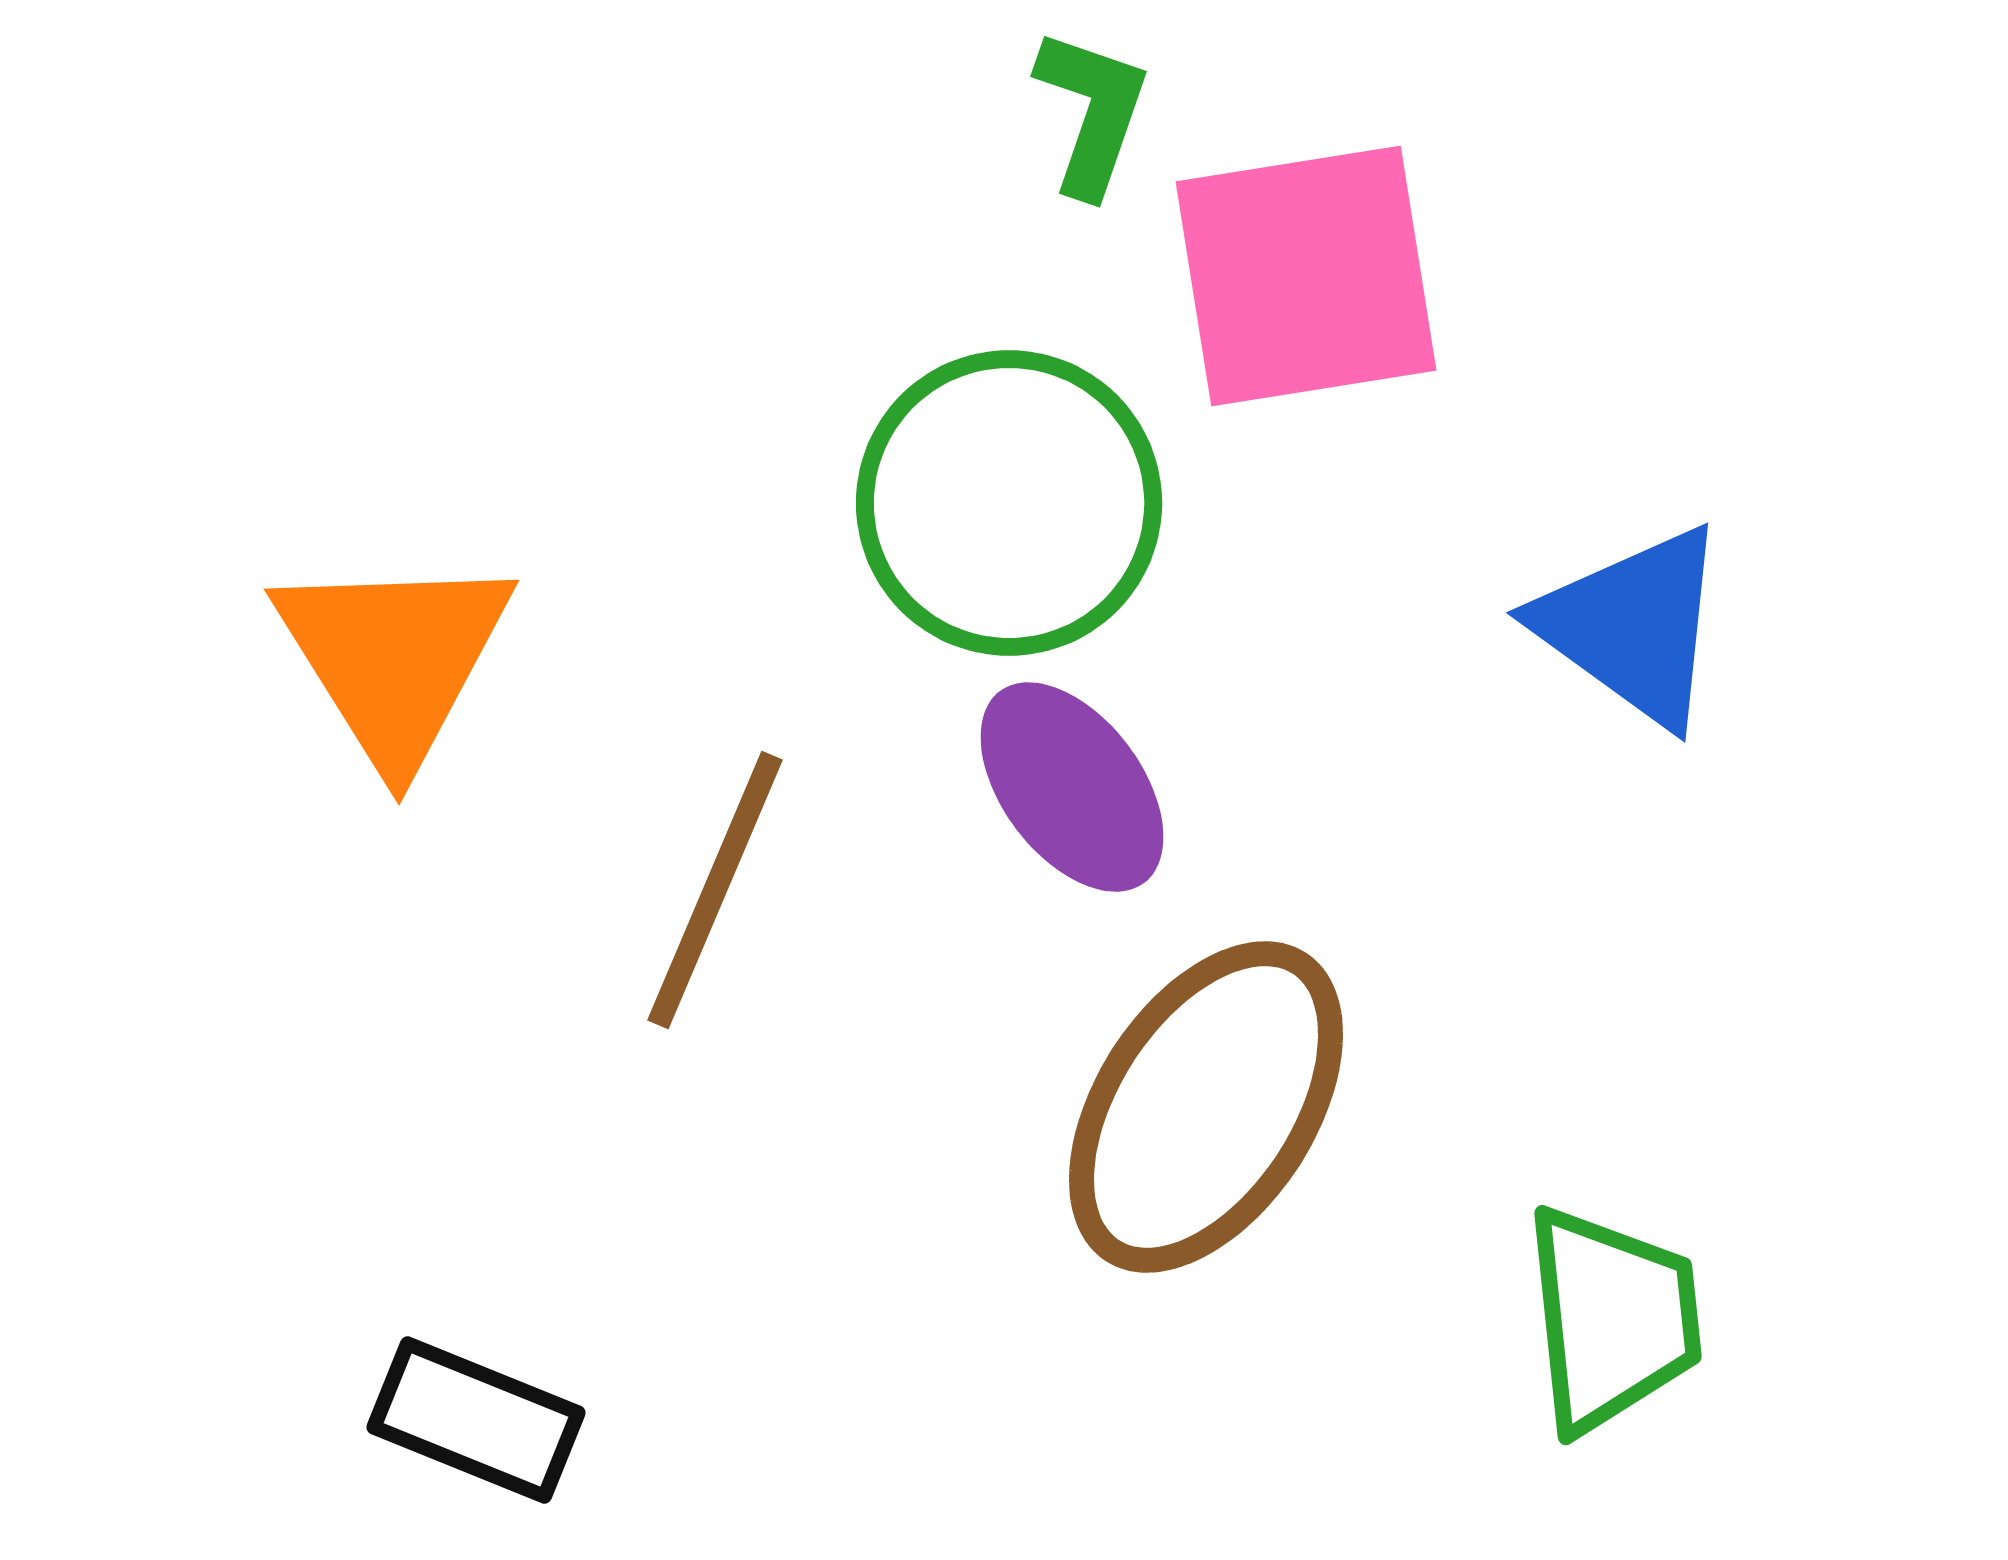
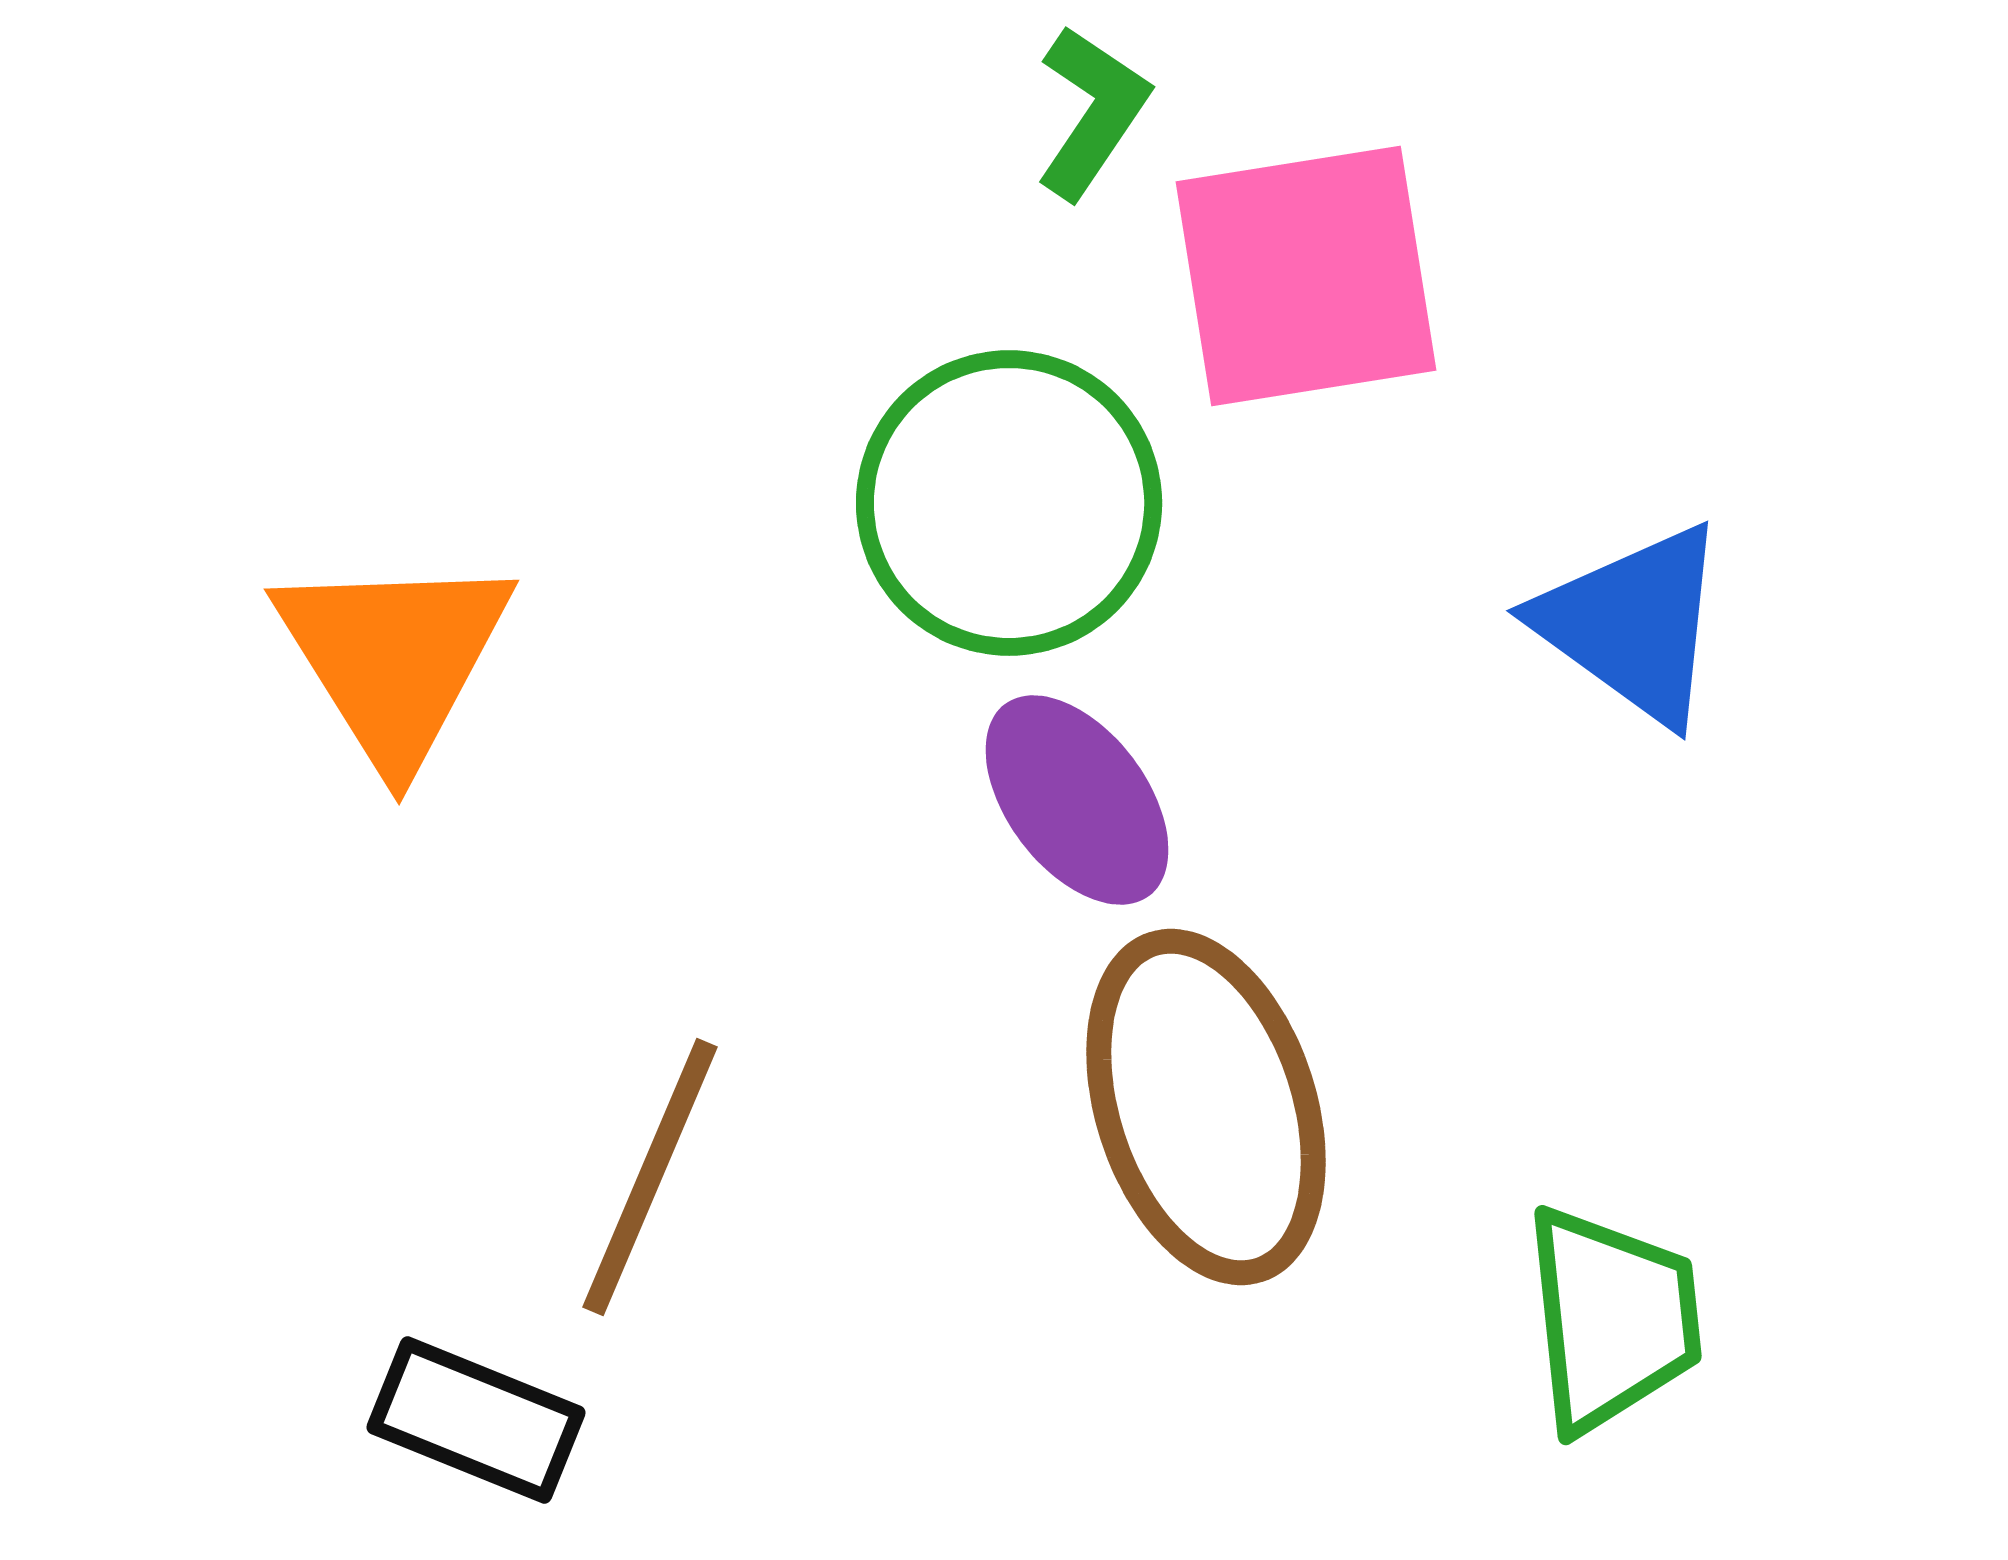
green L-shape: rotated 15 degrees clockwise
blue triangle: moved 2 px up
purple ellipse: moved 5 px right, 13 px down
brown line: moved 65 px left, 287 px down
brown ellipse: rotated 51 degrees counterclockwise
